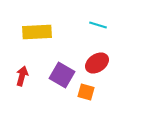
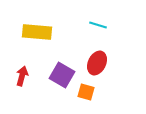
yellow rectangle: rotated 8 degrees clockwise
red ellipse: rotated 30 degrees counterclockwise
